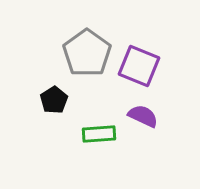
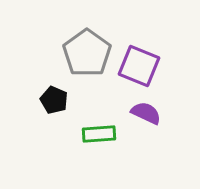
black pentagon: rotated 16 degrees counterclockwise
purple semicircle: moved 3 px right, 3 px up
